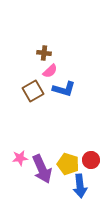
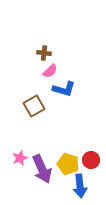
brown square: moved 1 px right, 15 px down
pink star: rotated 14 degrees counterclockwise
